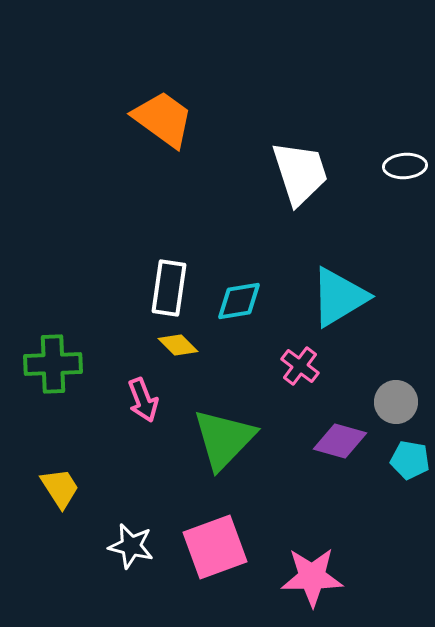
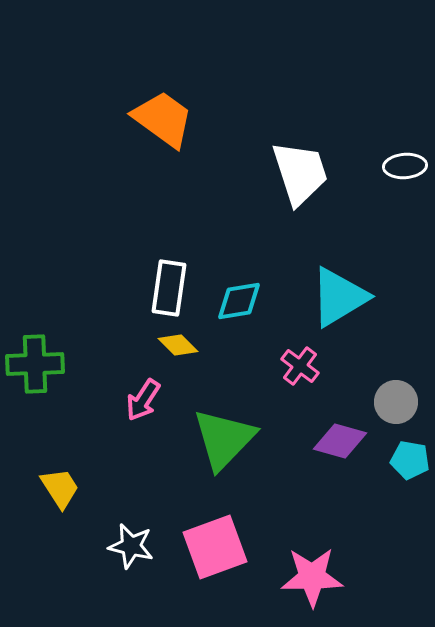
green cross: moved 18 px left
pink arrow: rotated 54 degrees clockwise
